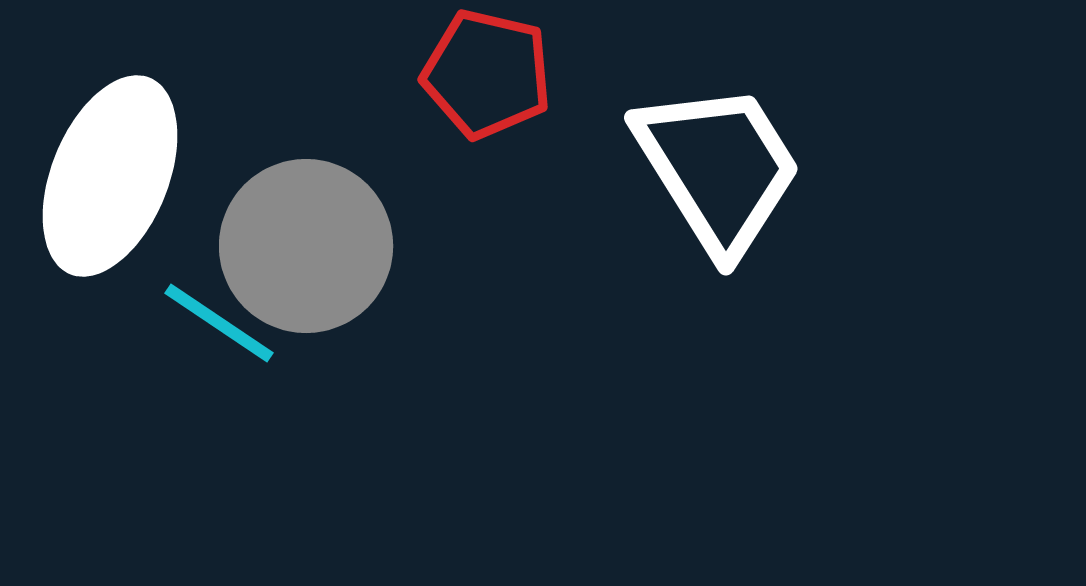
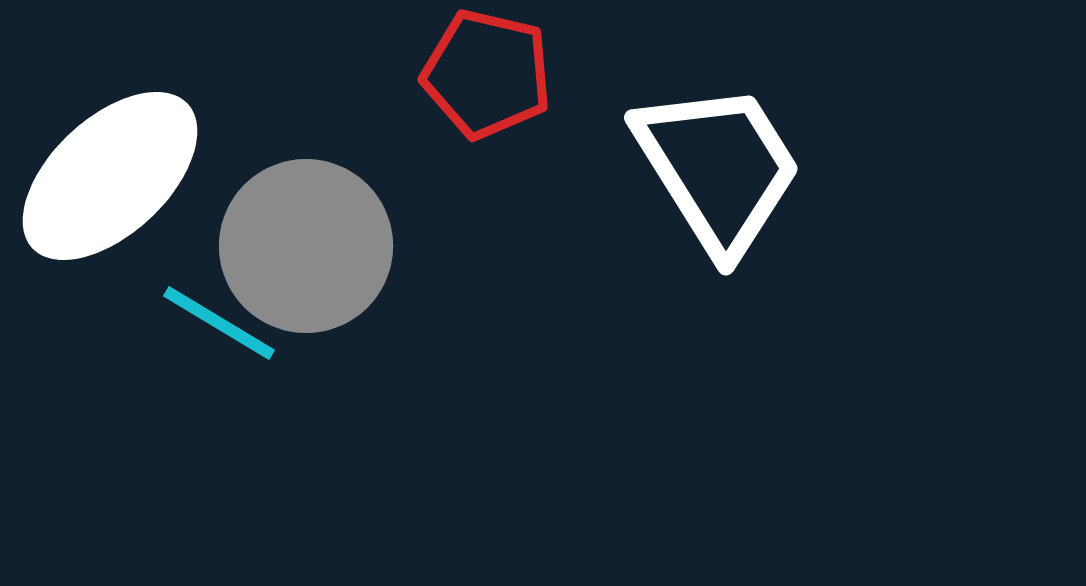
white ellipse: rotated 25 degrees clockwise
cyan line: rotated 3 degrees counterclockwise
